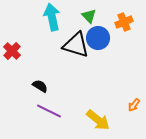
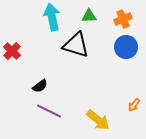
green triangle: rotated 49 degrees counterclockwise
orange cross: moved 1 px left, 3 px up
blue circle: moved 28 px right, 9 px down
black semicircle: rotated 112 degrees clockwise
